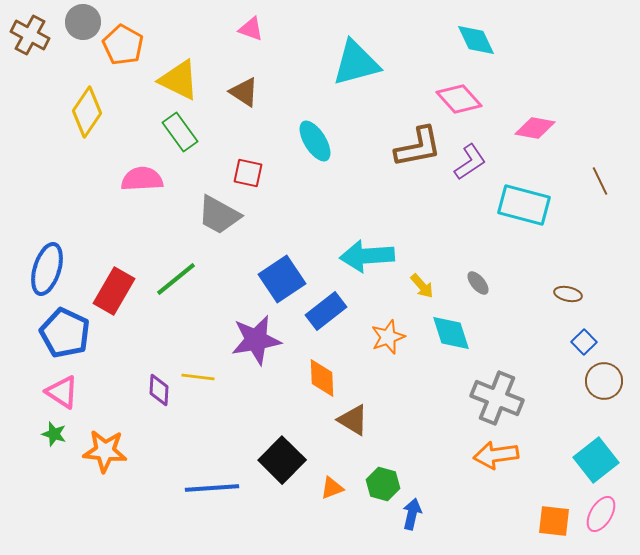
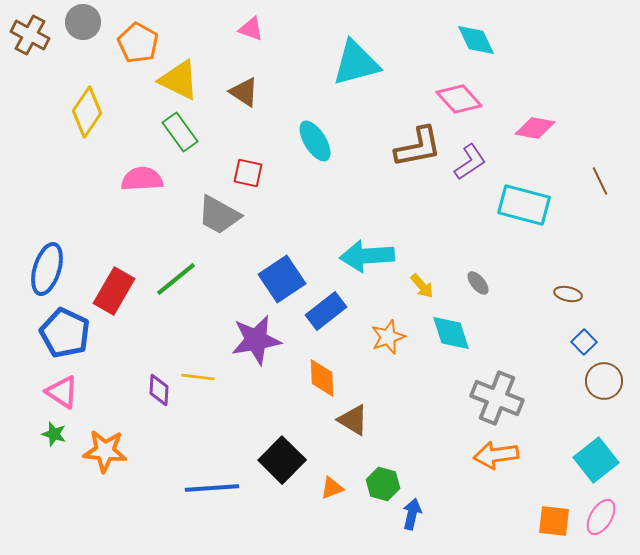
orange pentagon at (123, 45): moved 15 px right, 2 px up
pink ellipse at (601, 514): moved 3 px down
